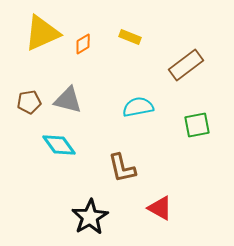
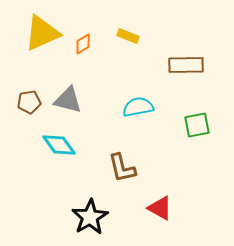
yellow rectangle: moved 2 px left, 1 px up
brown rectangle: rotated 36 degrees clockwise
